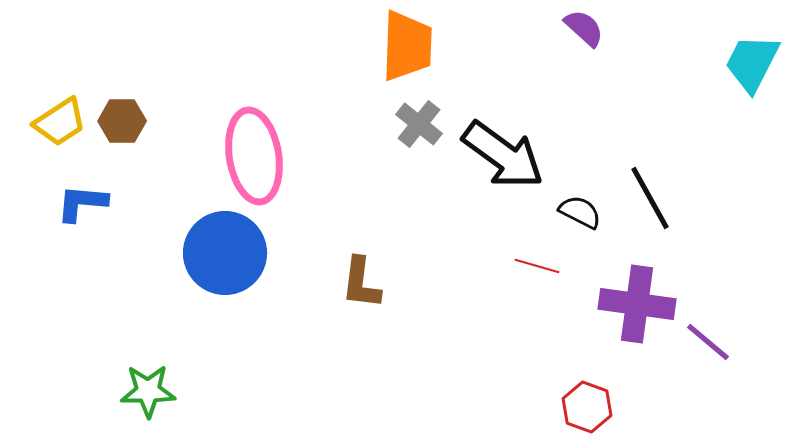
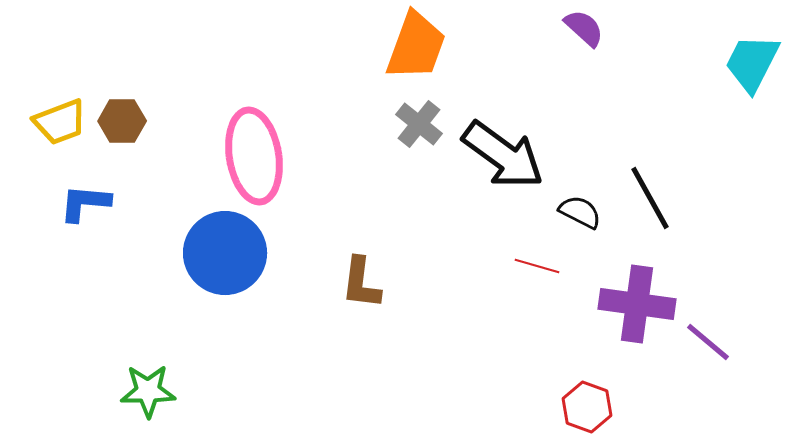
orange trapezoid: moved 9 px right; rotated 18 degrees clockwise
yellow trapezoid: rotated 12 degrees clockwise
blue L-shape: moved 3 px right
